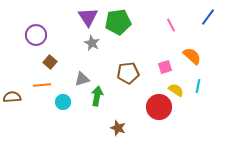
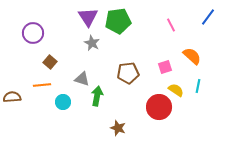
green pentagon: moved 1 px up
purple circle: moved 3 px left, 2 px up
gray triangle: rotated 35 degrees clockwise
